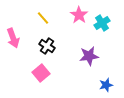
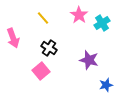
black cross: moved 2 px right, 2 px down
purple star: moved 4 px down; rotated 24 degrees clockwise
pink square: moved 2 px up
